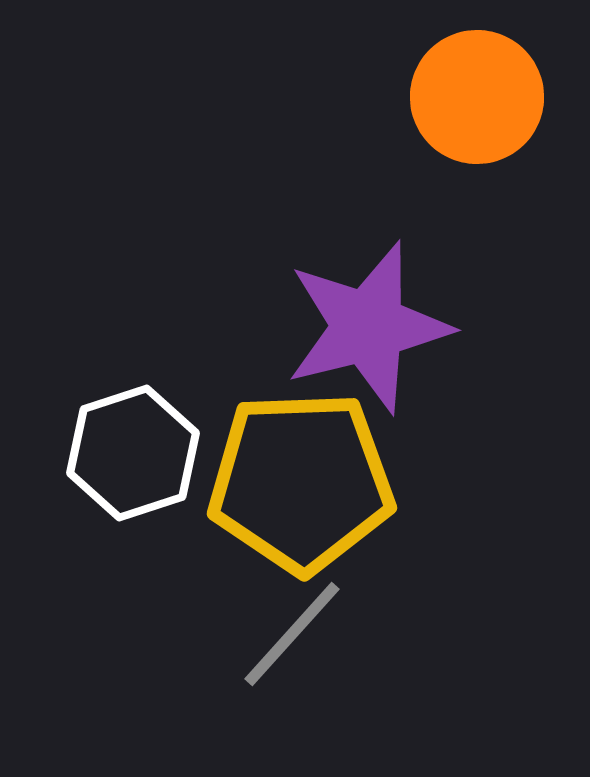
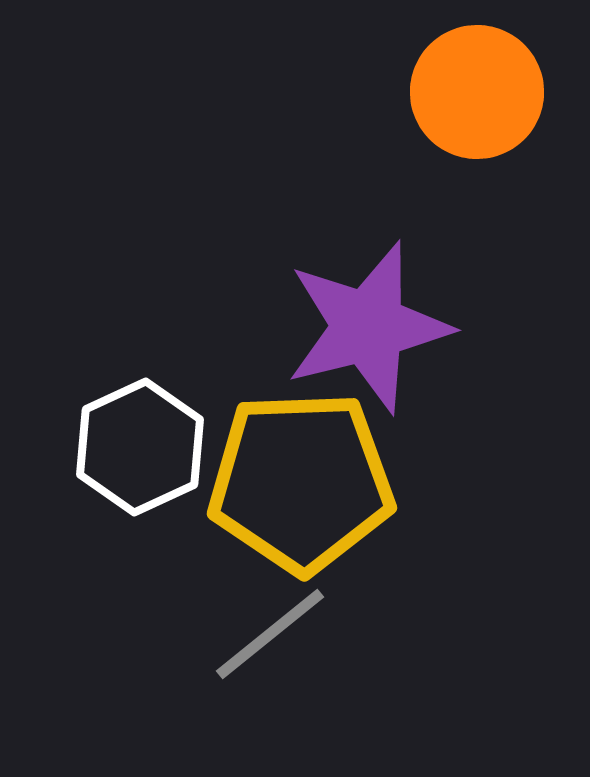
orange circle: moved 5 px up
white hexagon: moved 7 px right, 6 px up; rotated 7 degrees counterclockwise
gray line: moved 22 px left; rotated 9 degrees clockwise
